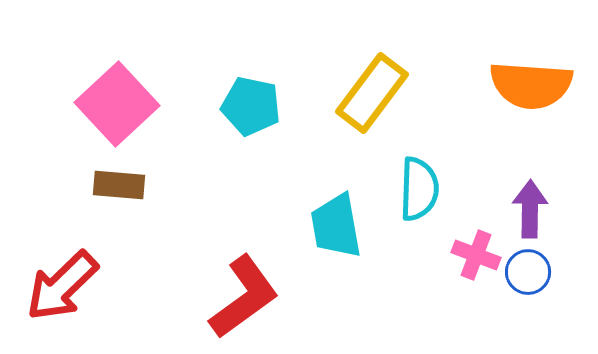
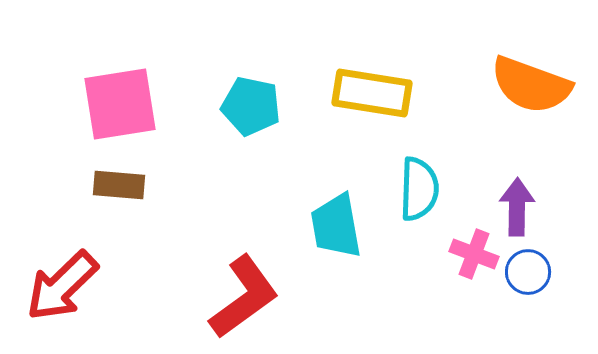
orange semicircle: rotated 16 degrees clockwise
yellow rectangle: rotated 62 degrees clockwise
pink square: moved 3 px right; rotated 34 degrees clockwise
purple arrow: moved 13 px left, 2 px up
pink cross: moved 2 px left, 1 px up
